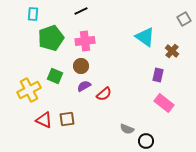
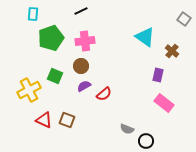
gray square: rotated 24 degrees counterclockwise
brown square: moved 1 px down; rotated 28 degrees clockwise
